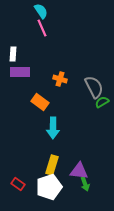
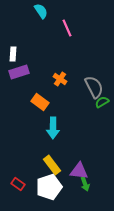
pink line: moved 25 px right
purple rectangle: moved 1 px left; rotated 18 degrees counterclockwise
orange cross: rotated 16 degrees clockwise
yellow rectangle: rotated 54 degrees counterclockwise
